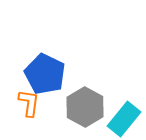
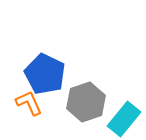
orange L-shape: rotated 32 degrees counterclockwise
gray hexagon: moved 1 px right, 5 px up; rotated 12 degrees clockwise
